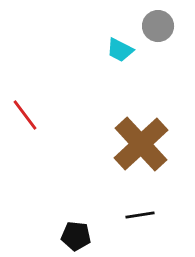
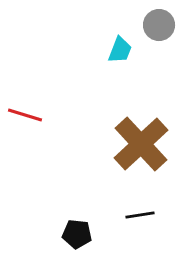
gray circle: moved 1 px right, 1 px up
cyan trapezoid: rotated 96 degrees counterclockwise
red line: rotated 36 degrees counterclockwise
black pentagon: moved 1 px right, 2 px up
